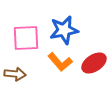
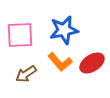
pink square: moved 6 px left, 3 px up
red ellipse: moved 2 px left
brown arrow: moved 11 px right; rotated 140 degrees clockwise
